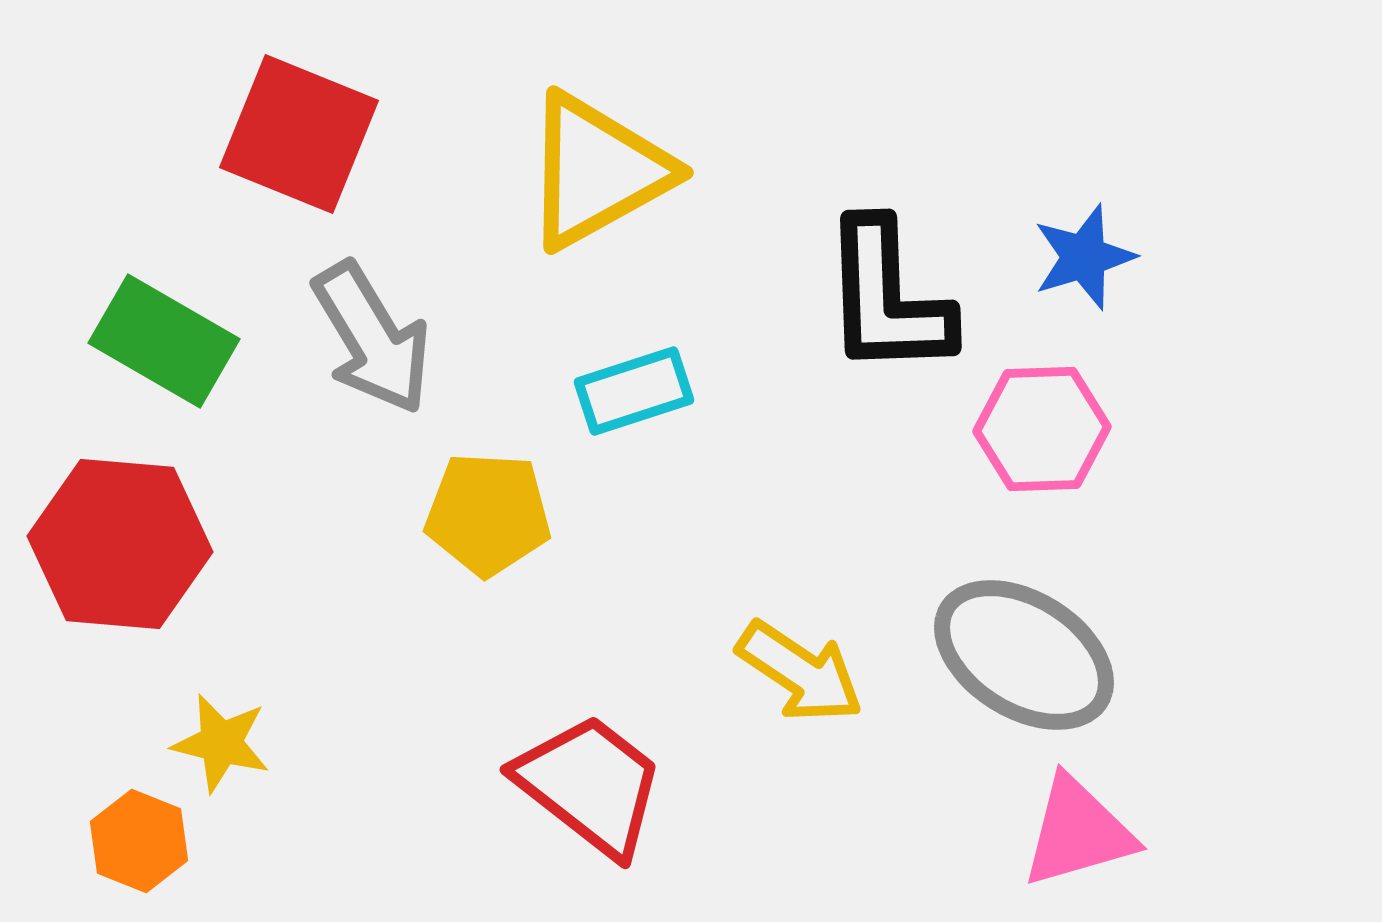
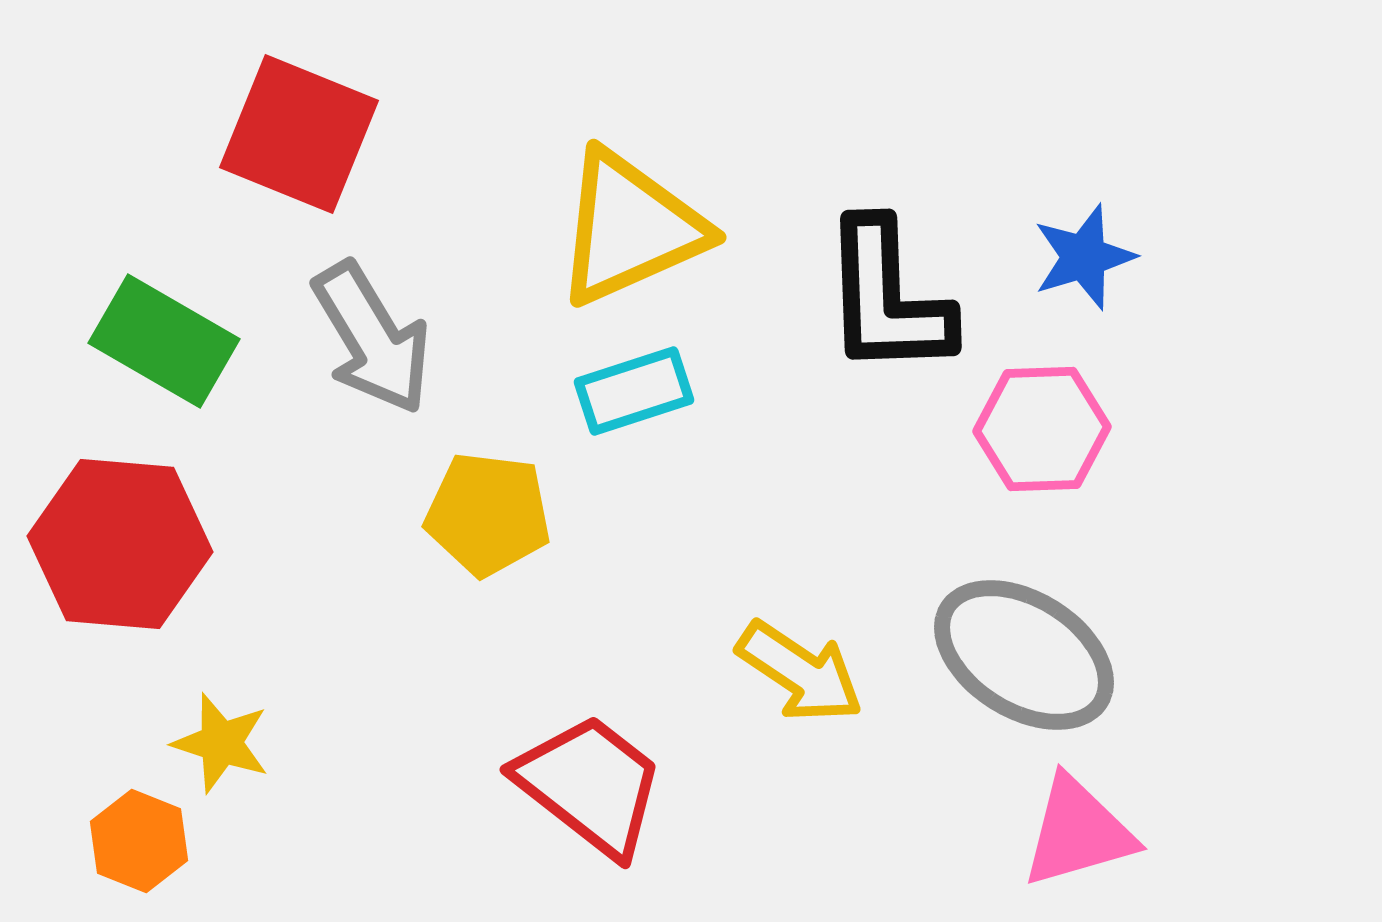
yellow triangle: moved 33 px right, 57 px down; rotated 5 degrees clockwise
yellow pentagon: rotated 4 degrees clockwise
yellow star: rotated 4 degrees clockwise
